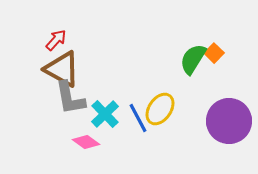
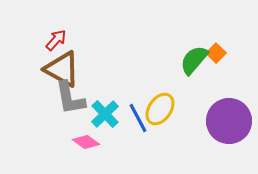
orange square: moved 2 px right
green semicircle: moved 1 px right, 1 px down; rotated 8 degrees clockwise
